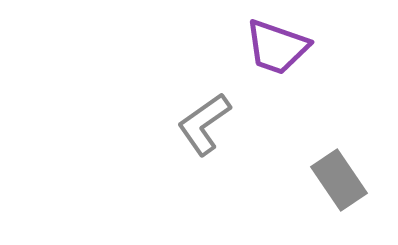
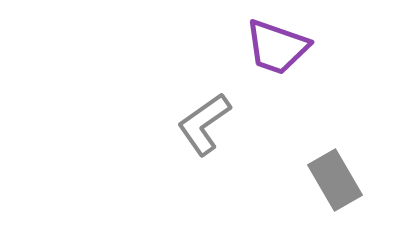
gray rectangle: moved 4 px left; rotated 4 degrees clockwise
